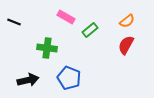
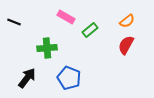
green cross: rotated 12 degrees counterclockwise
black arrow: moved 1 px left, 2 px up; rotated 40 degrees counterclockwise
